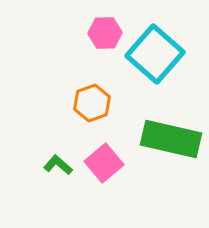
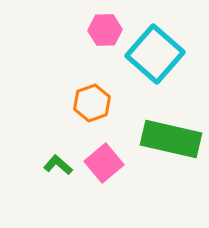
pink hexagon: moved 3 px up
